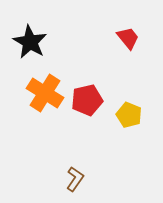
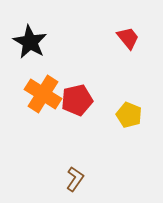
orange cross: moved 2 px left, 1 px down
red pentagon: moved 10 px left
